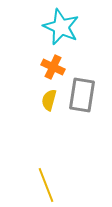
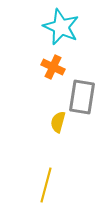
gray rectangle: moved 2 px down
yellow semicircle: moved 9 px right, 22 px down
yellow line: rotated 36 degrees clockwise
